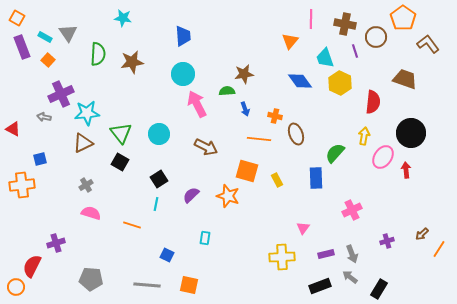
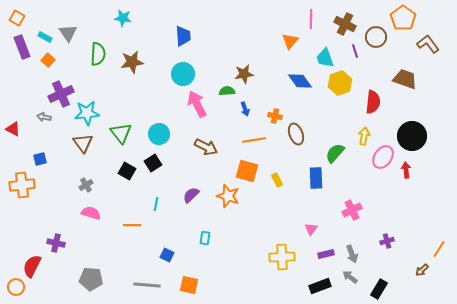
brown cross at (345, 24): rotated 15 degrees clockwise
yellow hexagon at (340, 83): rotated 15 degrees clockwise
black circle at (411, 133): moved 1 px right, 3 px down
orange line at (259, 139): moved 5 px left, 1 px down; rotated 15 degrees counterclockwise
brown triangle at (83, 143): rotated 40 degrees counterclockwise
black square at (120, 162): moved 7 px right, 9 px down
black square at (159, 179): moved 6 px left, 16 px up
orange line at (132, 225): rotated 18 degrees counterclockwise
pink triangle at (303, 228): moved 8 px right, 1 px down
brown arrow at (422, 234): moved 36 px down
purple cross at (56, 243): rotated 30 degrees clockwise
